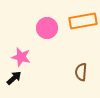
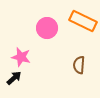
orange rectangle: rotated 36 degrees clockwise
brown semicircle: moved 2 px left, 7 px up
